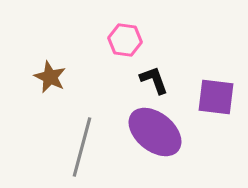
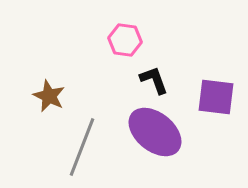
brown star: moved 1 px left, 19 px down
gray line: rotated 6 degrees clockwise
